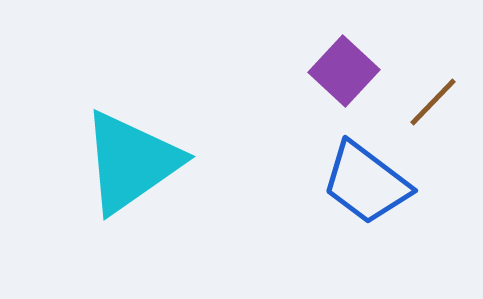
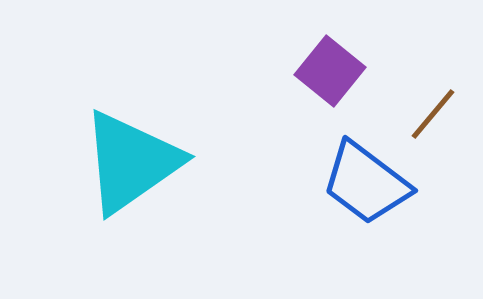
purple square: moved 14 px left; rotated 4 degrees counterclockwise
brown line: moved 12 px down; rotated 4 degrees counterclockwise
